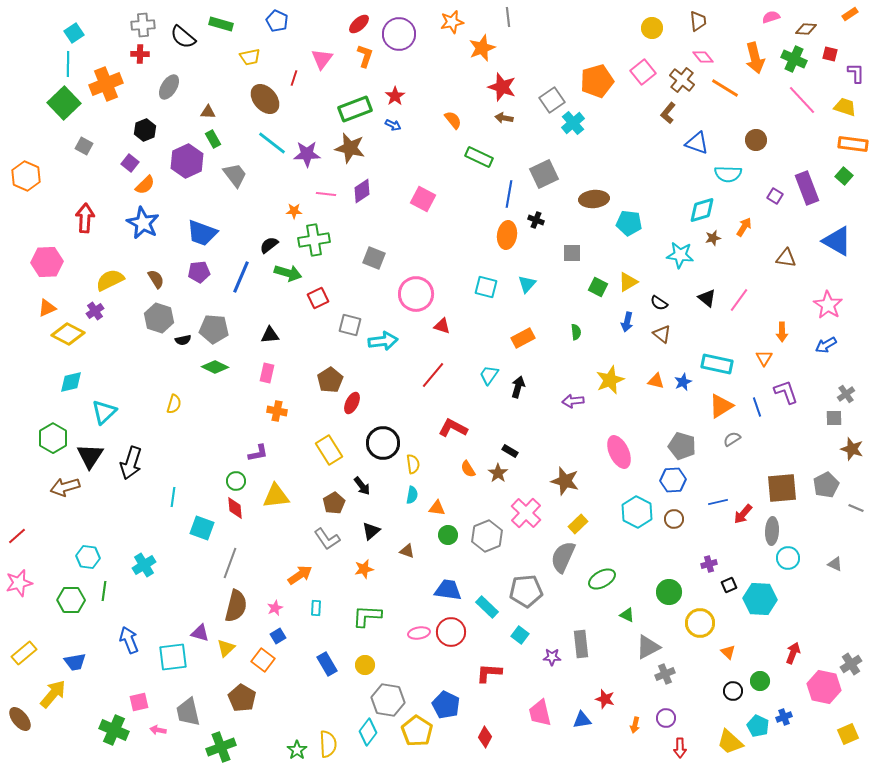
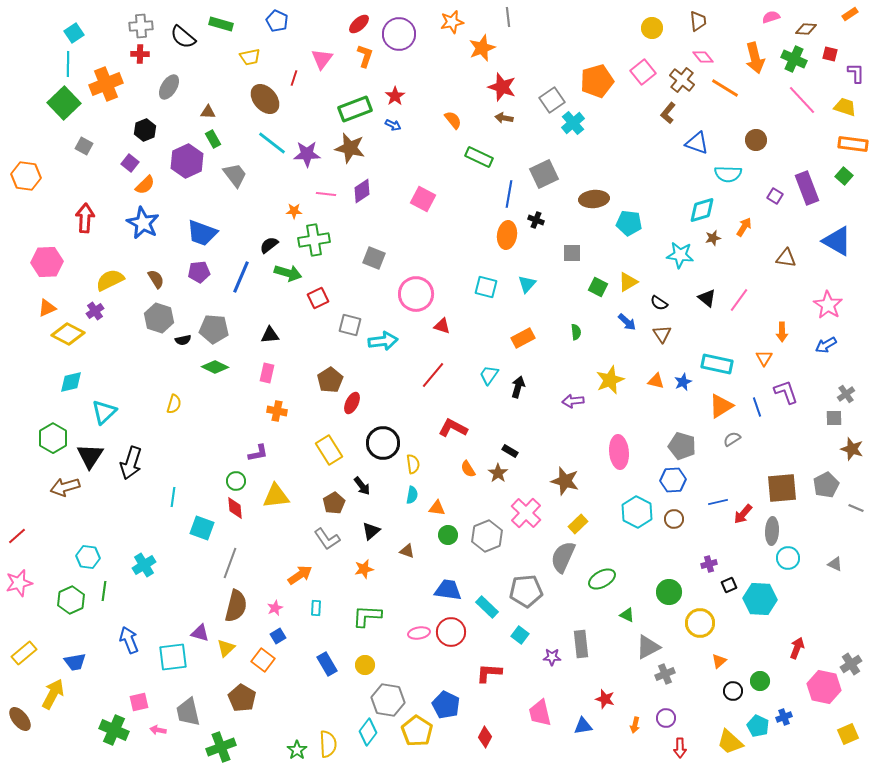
gray cross at (143, 25): moved 2 px left, 1 px down
orange hexagon at (26, 176): rotated 16 degrees counterclockwise
blue arrow at (627, 322): rotated 60 degrees counterclockwise
brown triangle at (662, 334): rotated 18 degrees clockwise
pink ellipse at (619, 452): rotated 20 degrees clockwise
green hexagon at (71, 600): rotated 24 degrees counterclockwise
orange triangle at (728, 652): moved 9 px left, 9 px down; rotated 35 degrees clockwise
red arrow at (793, 653): moved 4 px right, 5 px up
yellow arrow at (53, 694): rotated 12 degrees counterclockwise
blue triangle at (582, 720): moved 1 px right, 6 px down
